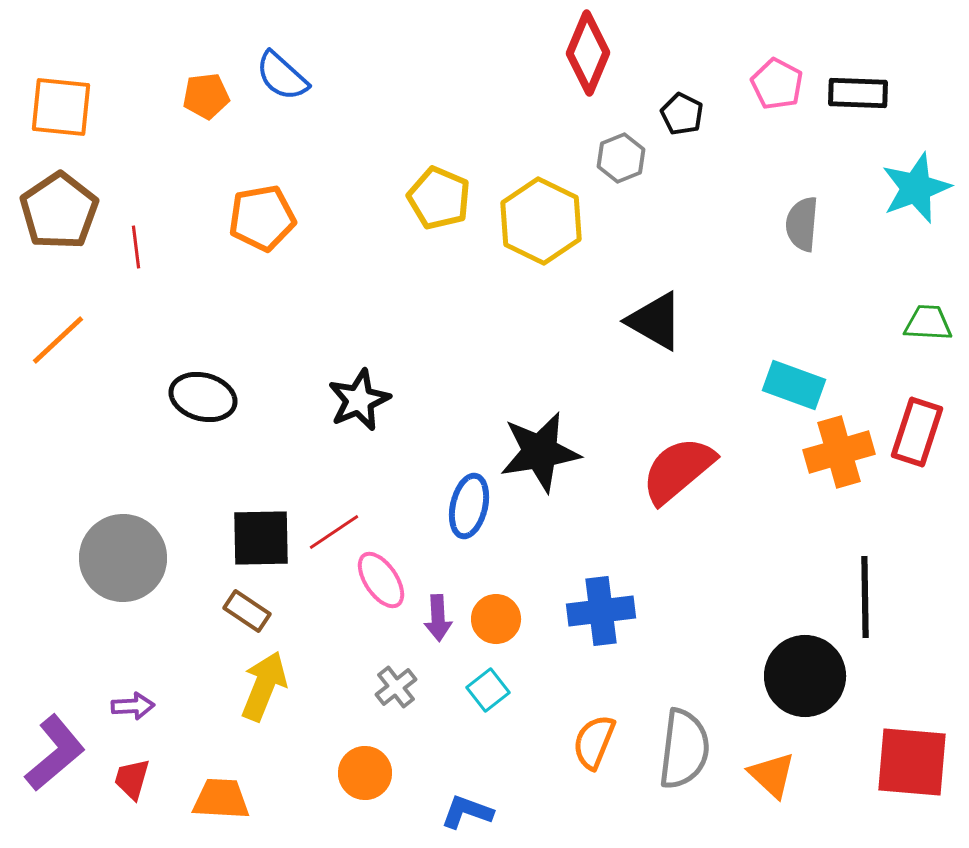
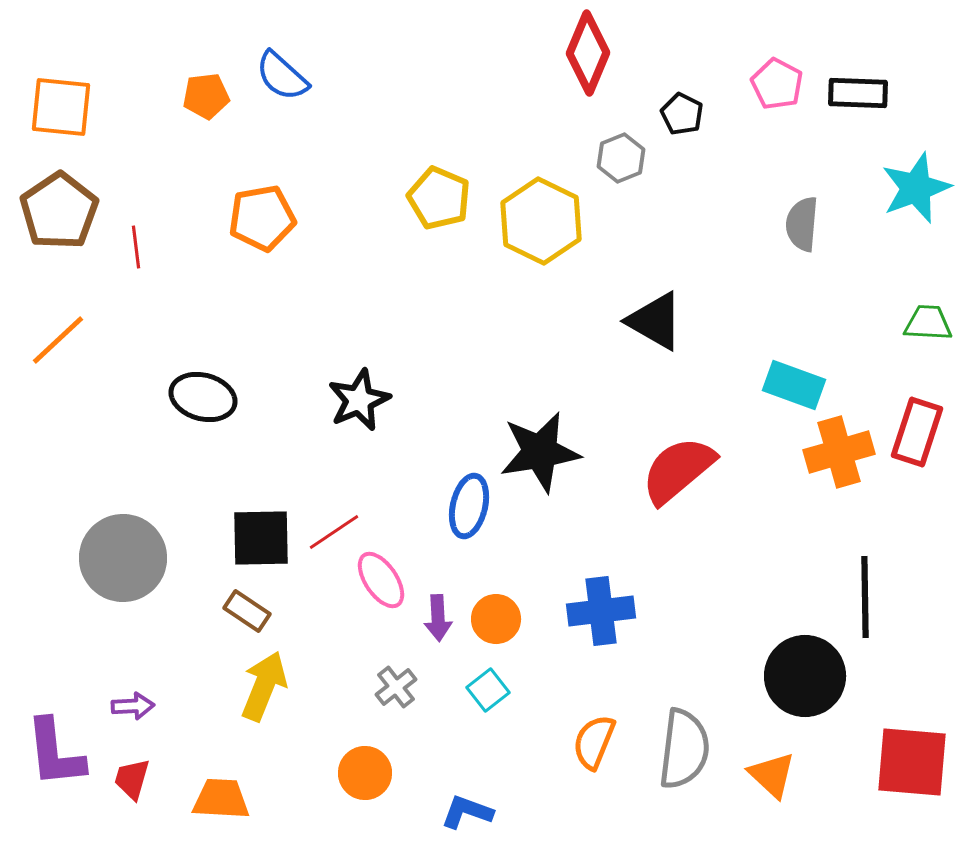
purple L-shape at (55, 753): rotated 124 degrees clockwise
